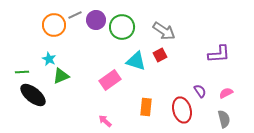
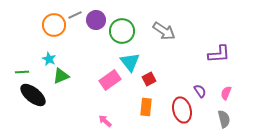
green circle: moved 4 px down
red square: moved 11 px left, 24 px down
cyan triangle: moved 6 px left, 1 px down; rotated 35 degrees clockwise
pink semicircle: rotated 40 degrees counterclockwise
